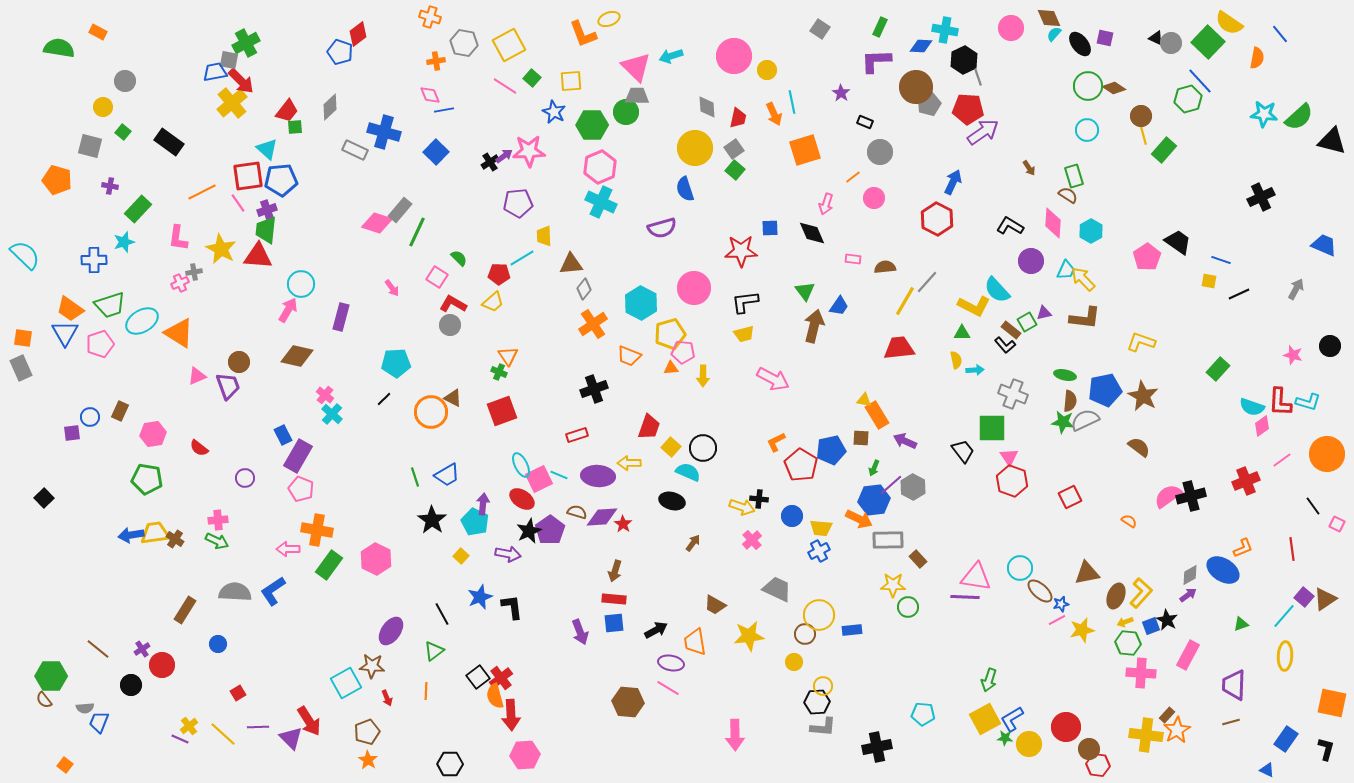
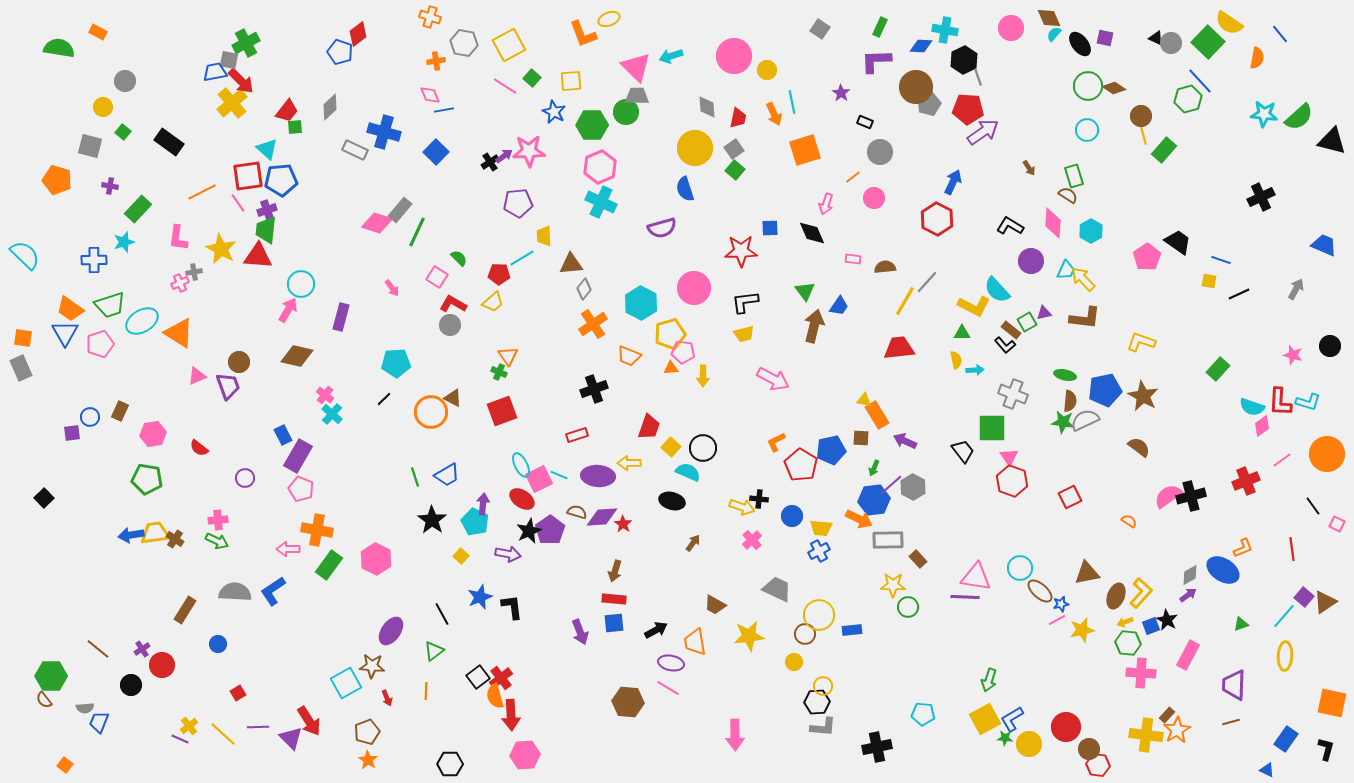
brown triangle at (1325, 599): moved 3 px down
